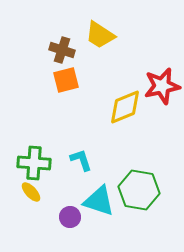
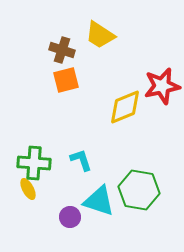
yellow ellipse: moved 3 px left, 3 px up; rotated 15 degrees clockwise
